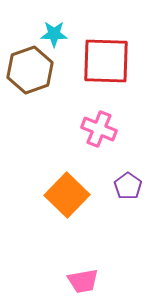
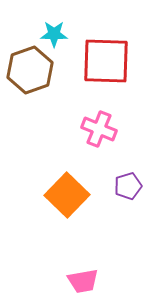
purple pentagon: rotated 20 degrees clockwise
